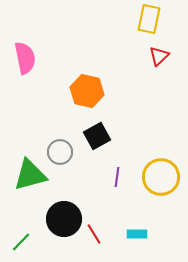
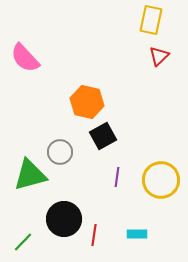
yellow rectangle: moved 2 px right, 1 px down
pink semicircle: rotated 148 degrees clockwise
orange hexagon: moved 11 px down
black square: moved 6 px right
yellow circle: moved 3 px down
red line: moved 1 px down; rotated 40 degrees clockwise
green line: moved 2 px right
